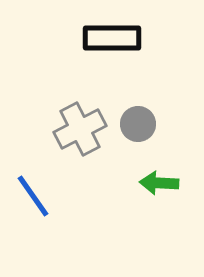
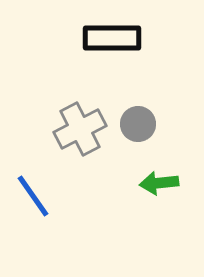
green arrow: rotated 9 degrees counterclockwise
